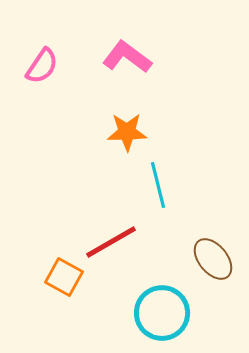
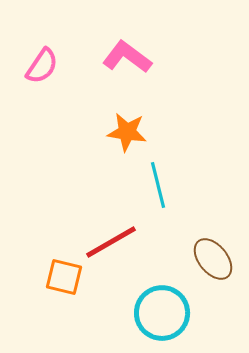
orange star: rotated 9 degrees clockwise
orange square: rotated 15 degrees counterclockwise
